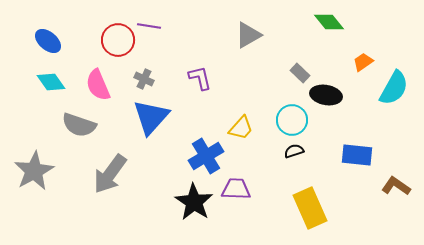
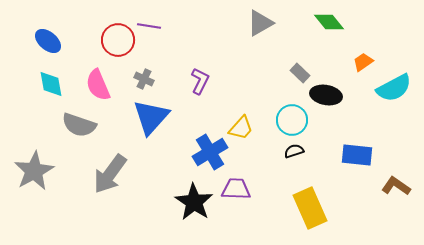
gray triangle: moved 12 px right, 12 px up
purple L-shape: moved 3 px down; rotated 40 degrees clockwise
cyan diamond: moved 2 px down; rotated 24 degrees clockwise
cyan semicircle: rotated 33 degrees clockwise
blue cross: moved 4 px right, 4 px up
